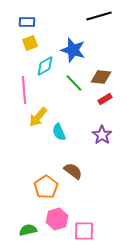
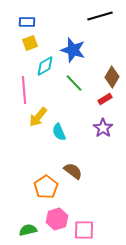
black line: moved 1 px right
brown diamond: moved 11 px right; rotated 65 degrees counterclockwise
purple star: moved 1 px right, 7 px up
pink square: moved 1 px up
